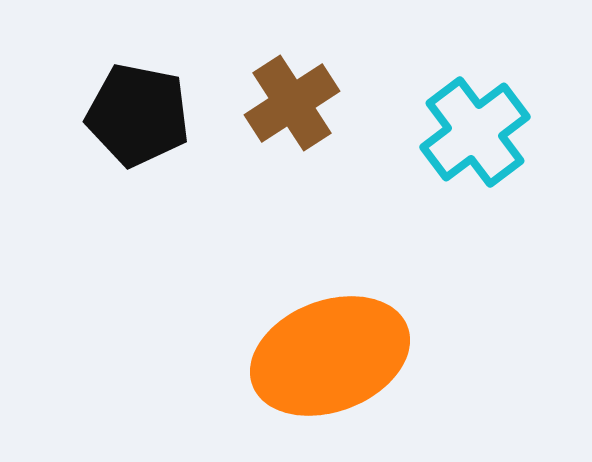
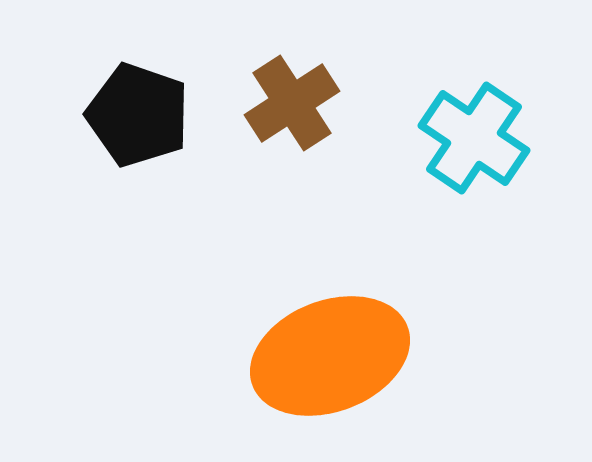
black pentagon: rotated 8 degrees clockwise
cyan cross: moved 1 px left, 6 px down; rotated 19 degrees counterclockwise
